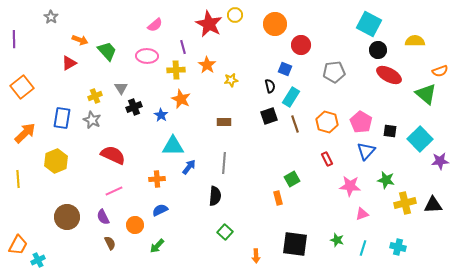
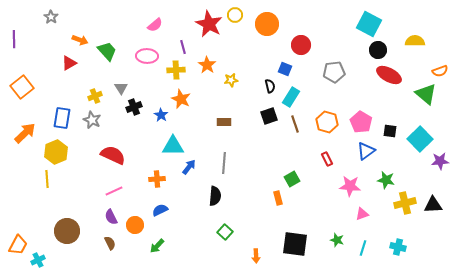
orange circle at (275, 24): moved 8 px left
blue triangle at (366, 151): rotated 12 degrees clockwise
yellow hexagon at (56, 161): moved 9 px up
yellow line at (18, 179): moved 29 px right
brown circle at (67, 217): moved 14 px down
purple semicircle at (103, 217): moved 8 px right
